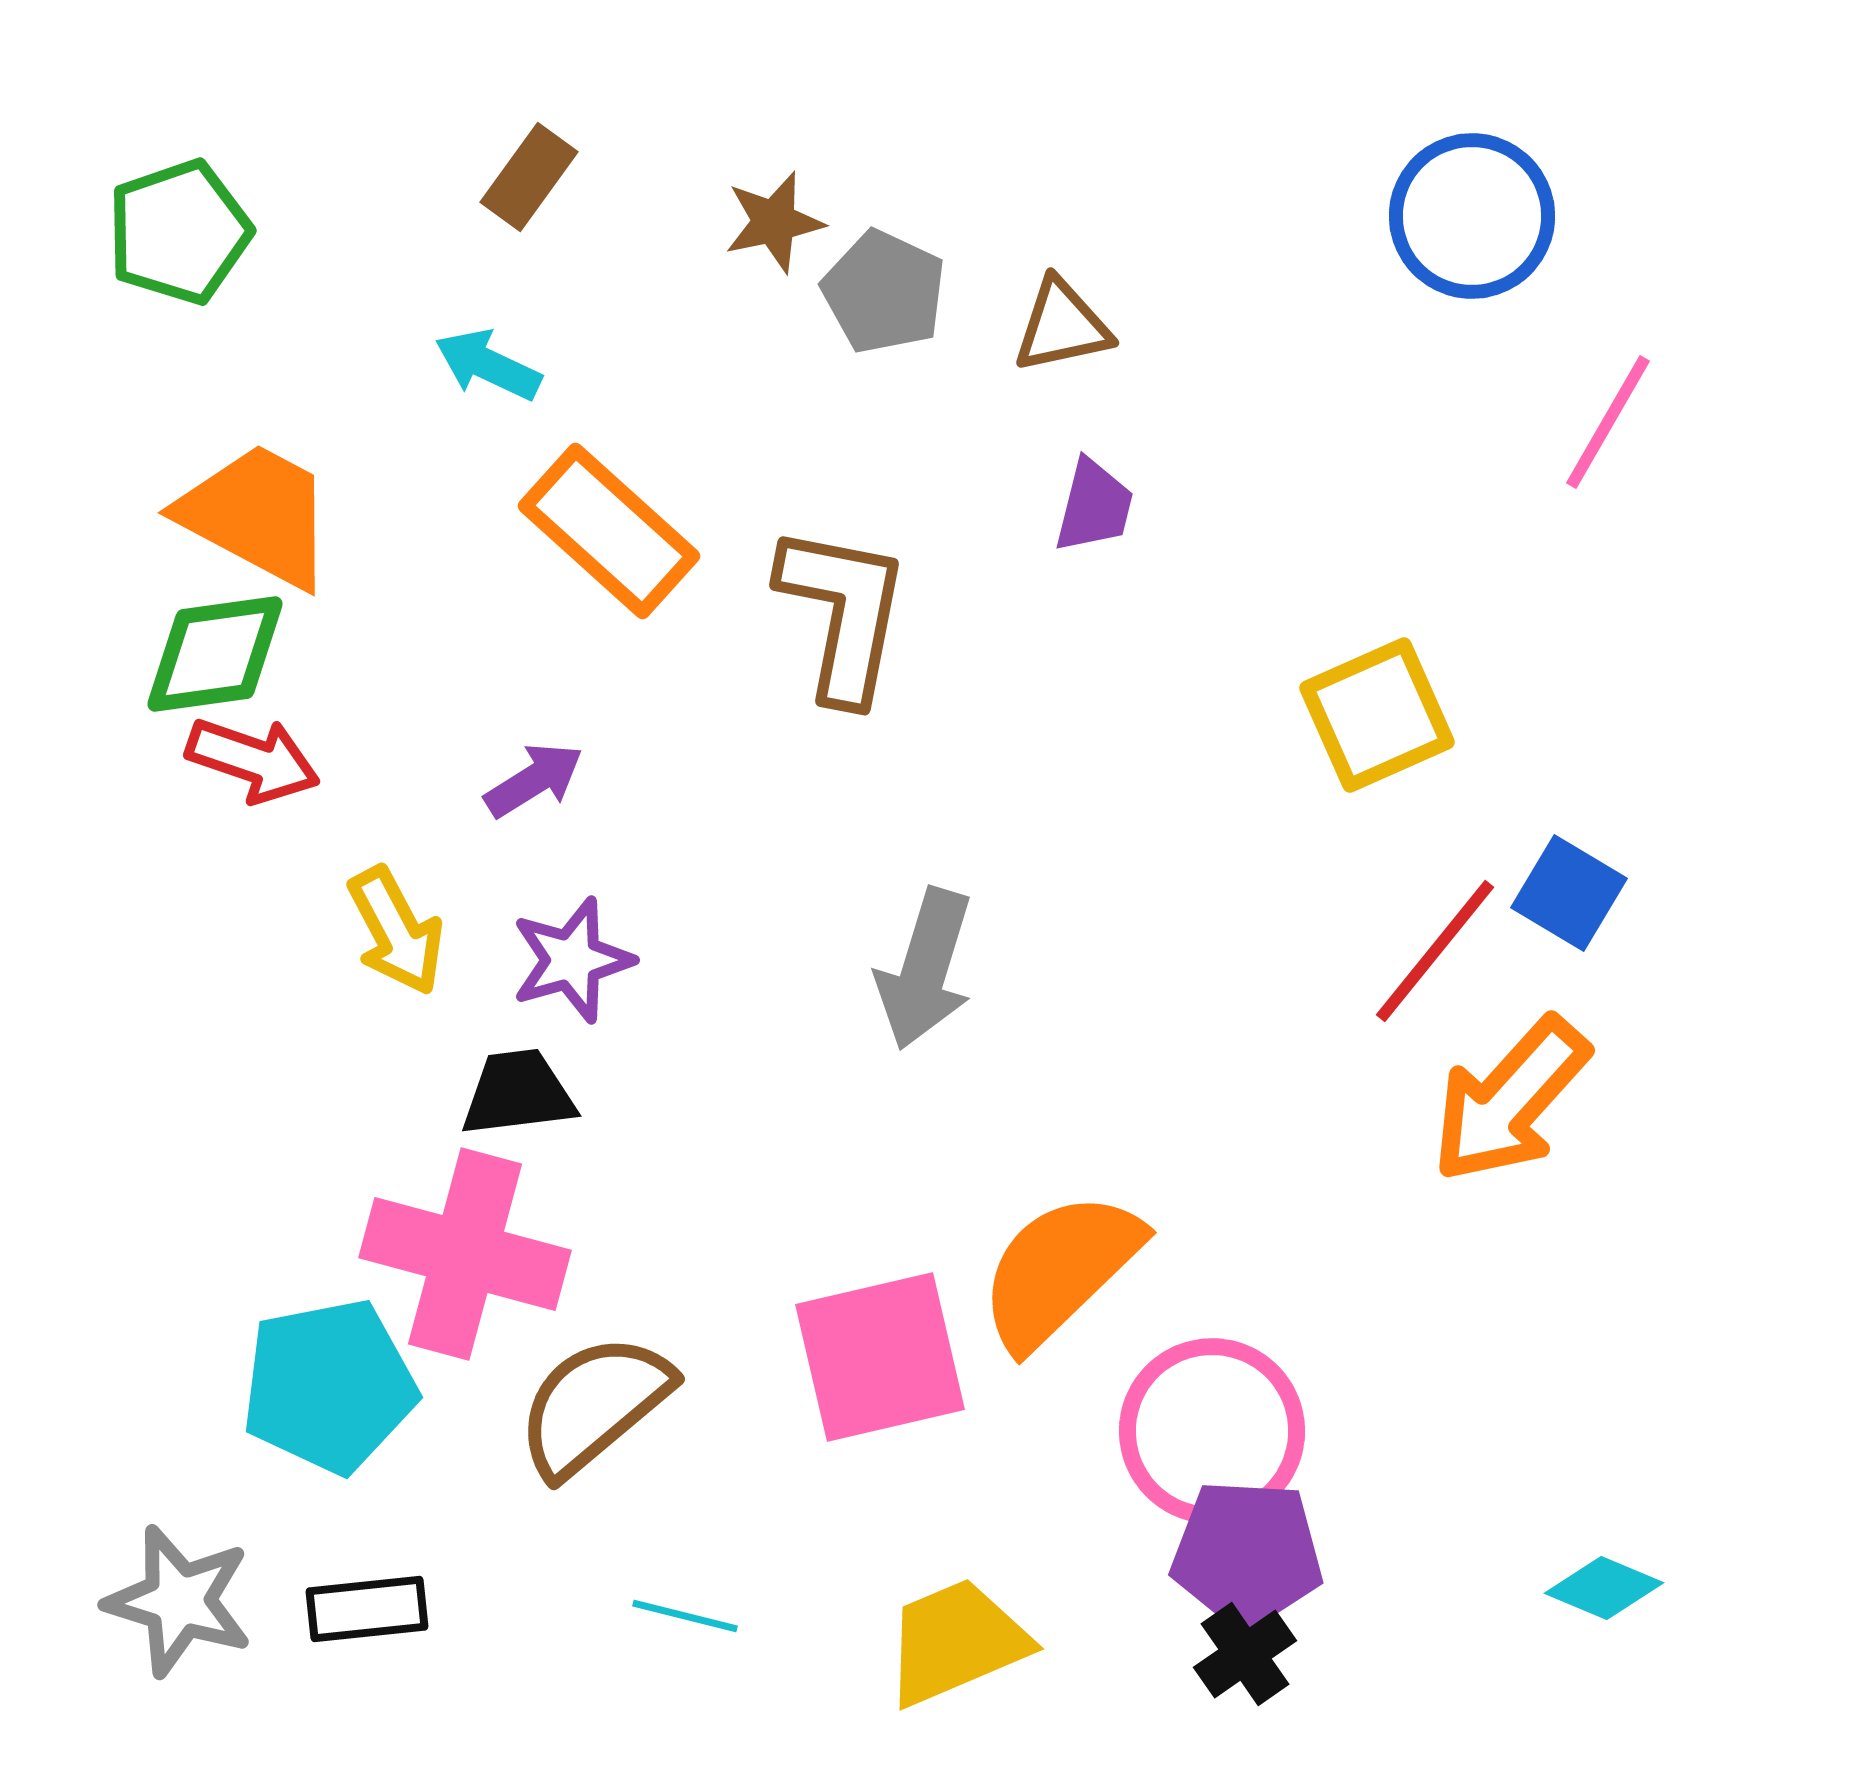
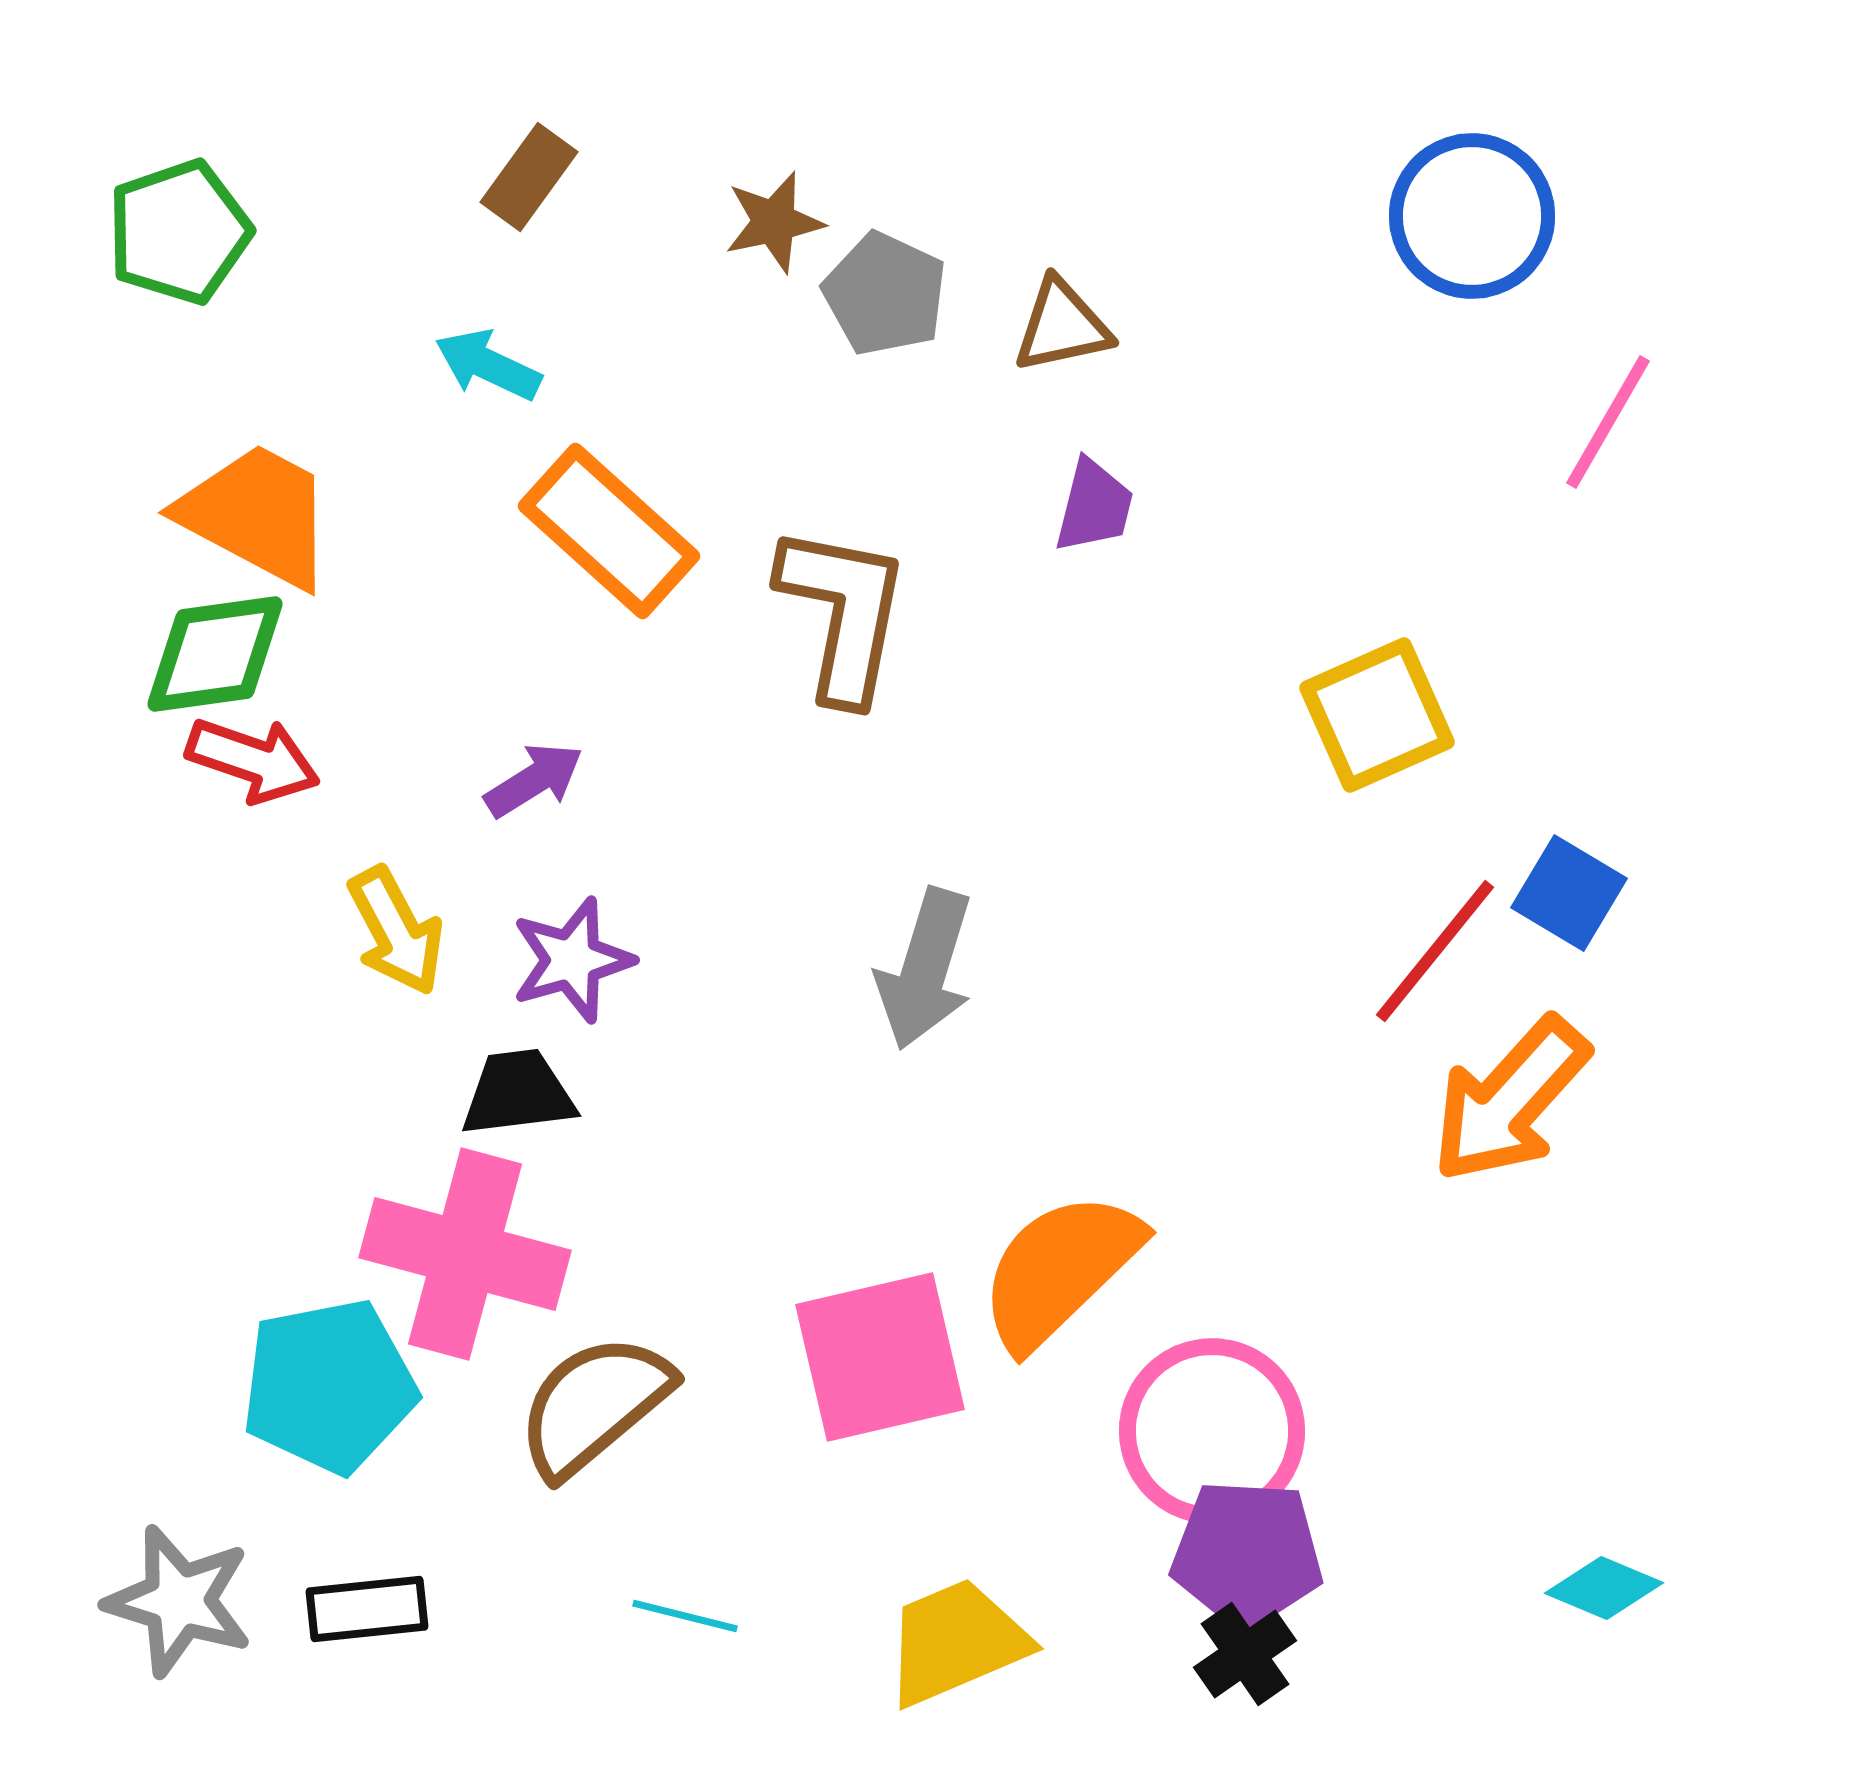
gray pentagon: moved 1 px right, 2 px down
